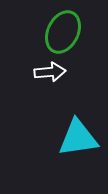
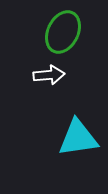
white arrow: moved 1 px left, 3 px down
